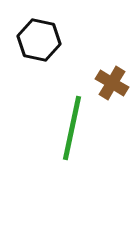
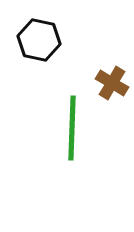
green line: rotated 10 degrees counterclockwise
